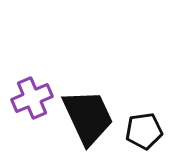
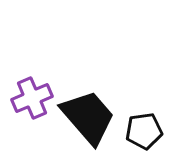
black trapezoid: rotated 16 degrees counterclockwise
